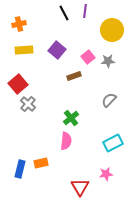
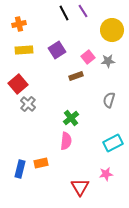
purple line: moved 2 px left; rotated 40 degrees counterclockwise
purple square: rotated 18 degrees clockwise
brown rectangle: moved 2 px right
gray semicircle: rotated 28 degrees counterclockwise
